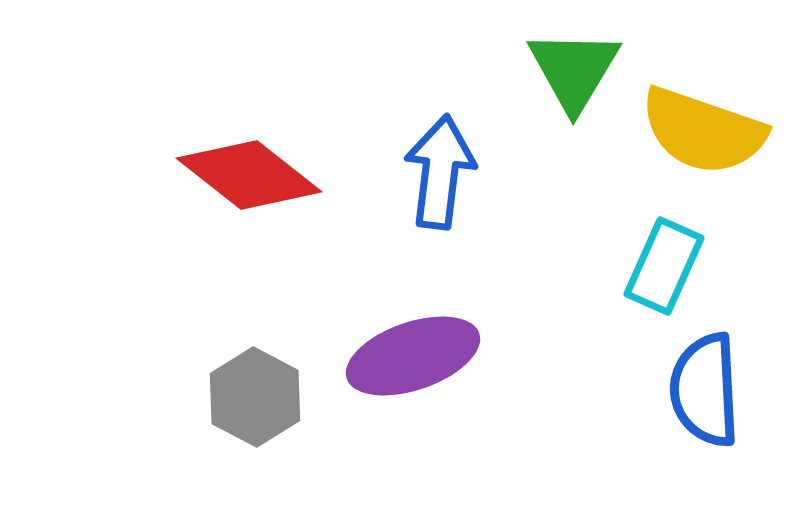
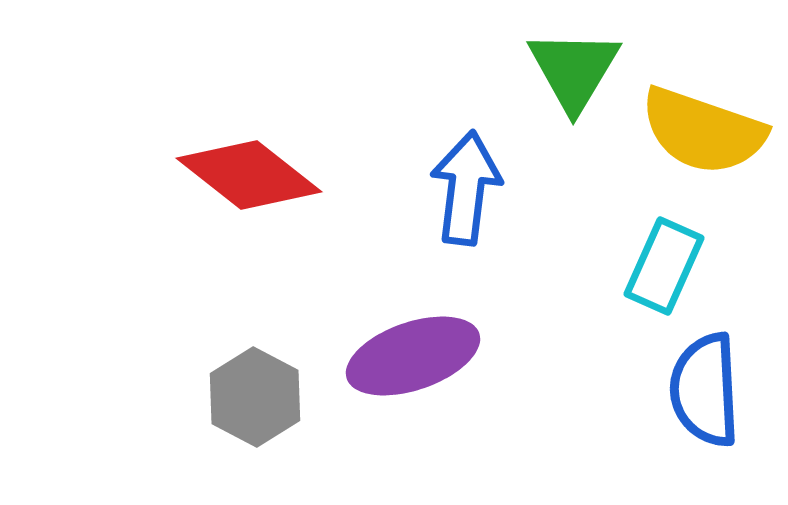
blue arrow: moved 26 px right, 16 px down
